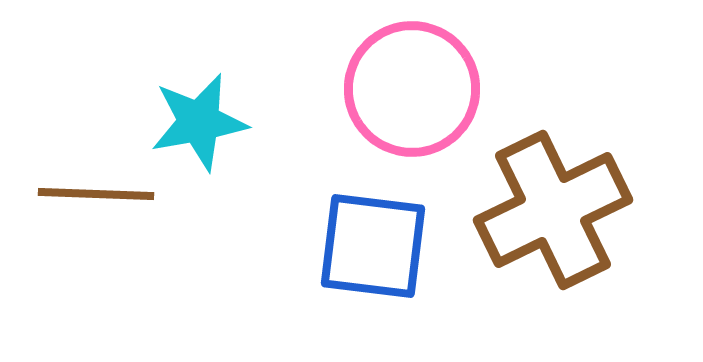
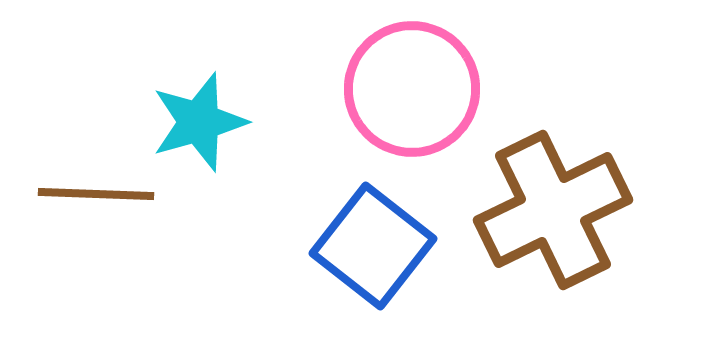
cyan star: rotated 6 degrees counterclockwise
blue square: rotated 31 degrees clockwise
